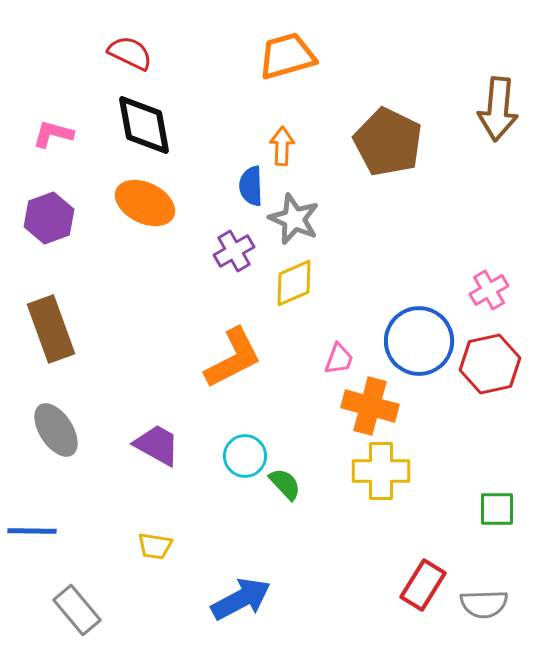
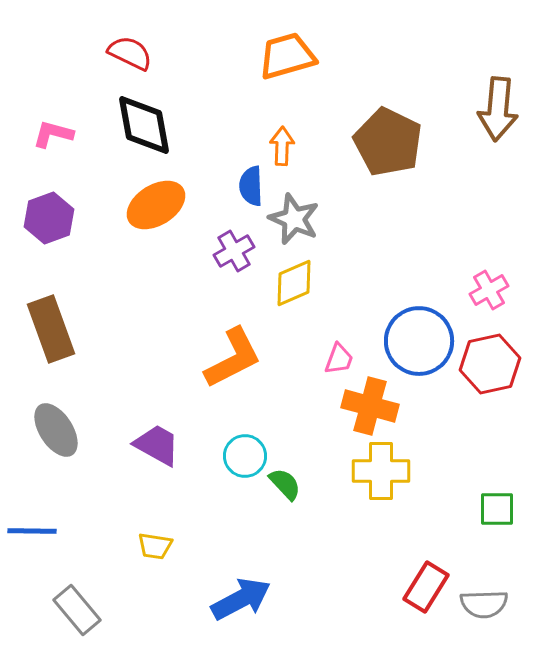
orange ellipse: moved 11 px right, 2 px down; rotated 58 degrees counterclockwise
red rectangle: moved 3 px right, 2 px down
